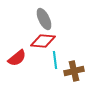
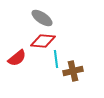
gray ellipse: moved 2 px left, 1 px up; rotated 30 degrees counterclockwise
cyan line: moved 1 px right, 1 px up
brown cross: moved 1 px left
